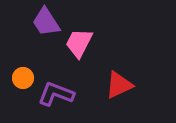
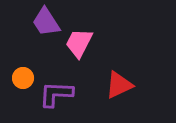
purple L-shape: rotated 18 degrees counterclockwise
